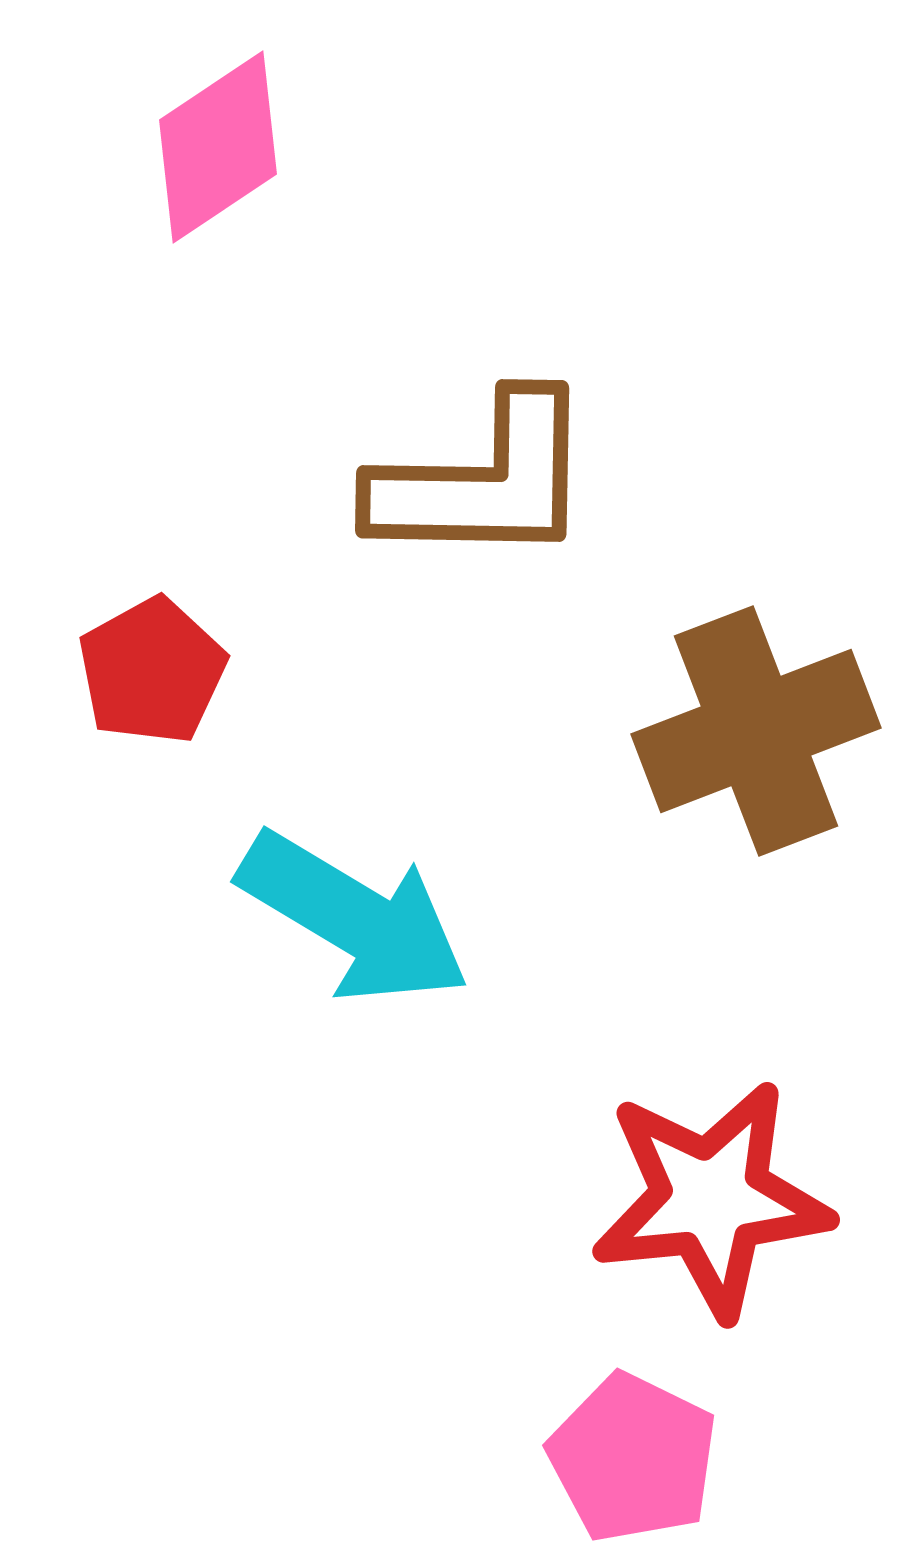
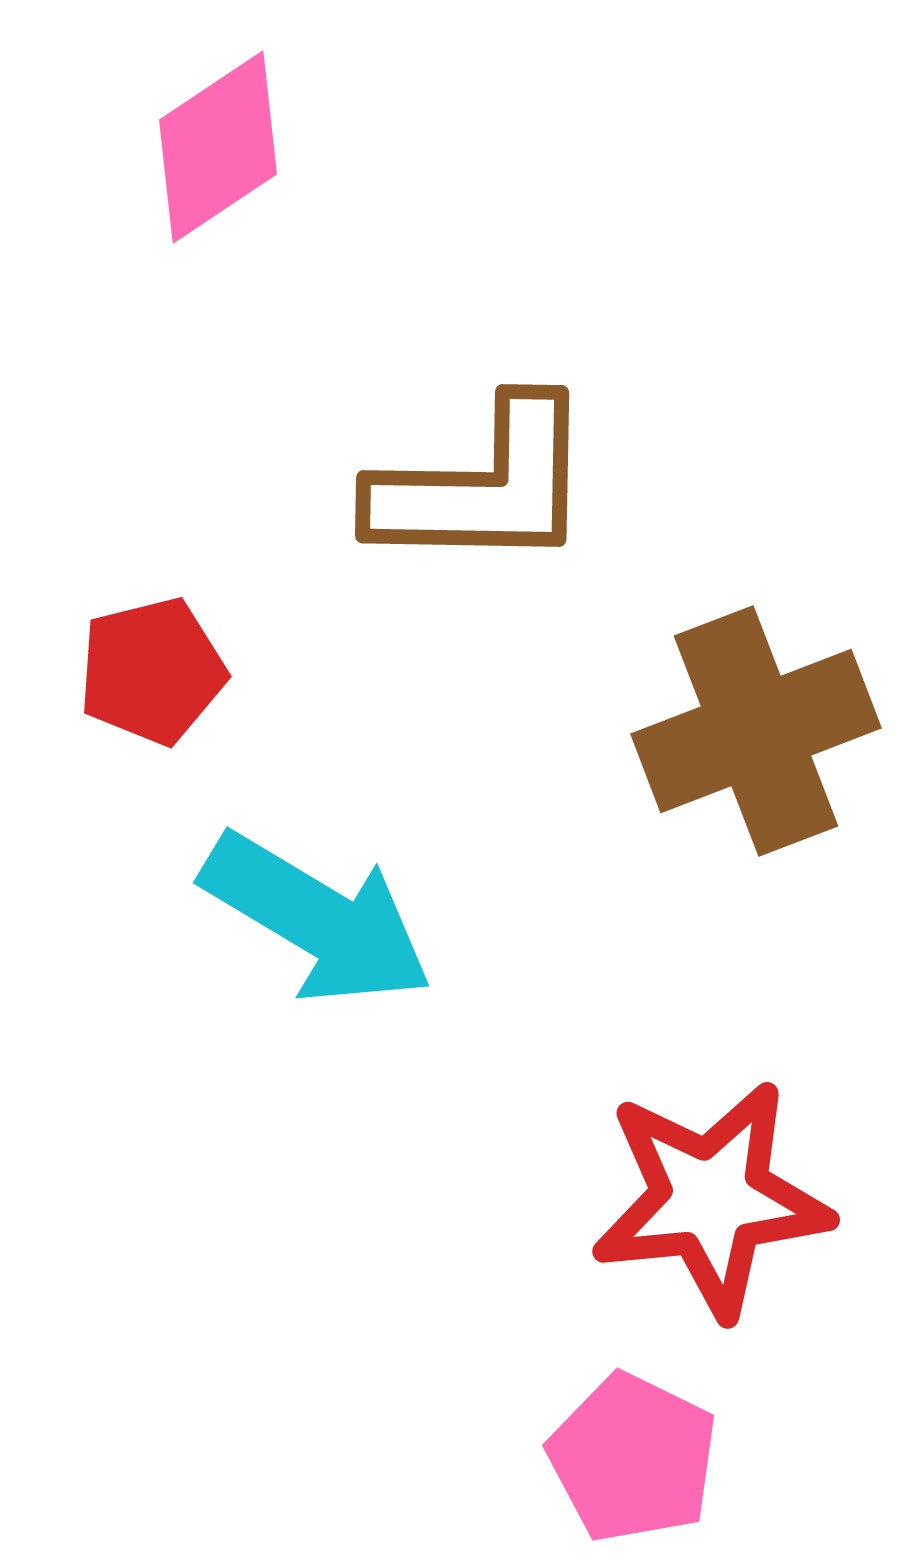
brown L-shape: moved 5 px down
red pentagon: rotated 15 degrees clockwise
cyan arrow: moved 37 px left, 1 px down
